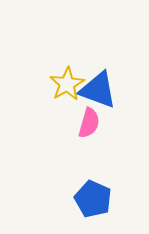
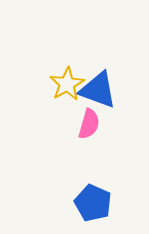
pink semicircle: moved 1 px down
blue pentagon: moved 4 px down
